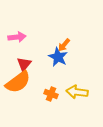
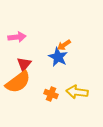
orange arrow: rotated 16 degrees clockwise
